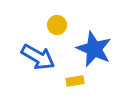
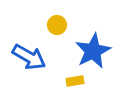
blue star: moved 1 px left, 2 px down; rotated 21 degrees clockwise
blue arrow: moved 9 px left
